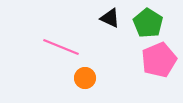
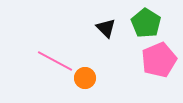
black triangle: moved 4 px left, 10 px down; rotated 20 degrees clockwise
green pentagon: moved 2 px left
pink line: moved 6 px left, 14 px down; rotated 6 degrees clockwise
